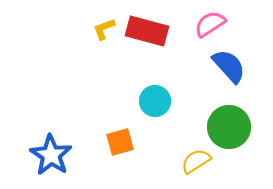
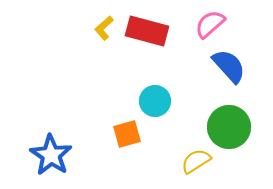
pink semicircle: rotated 8 degrees counterclockwise
yellow L-shape: moved 1 px up; rotated 20 degrees counterclockwise
orange square: moved 7 px right, 8 px up
